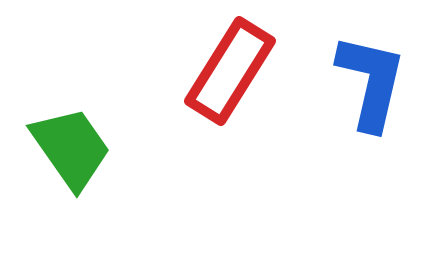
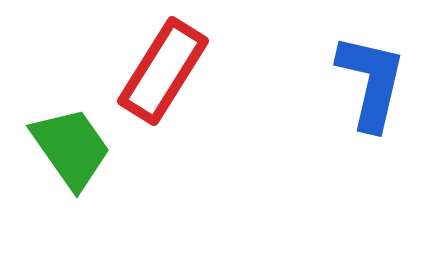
red rectangle: moved 67 px left
